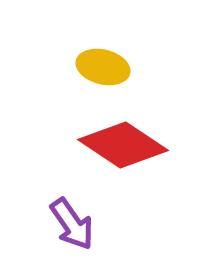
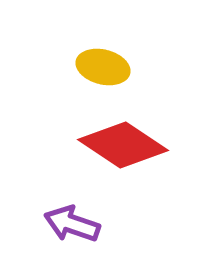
purple arrow: rotated 144 degrees clockwise
